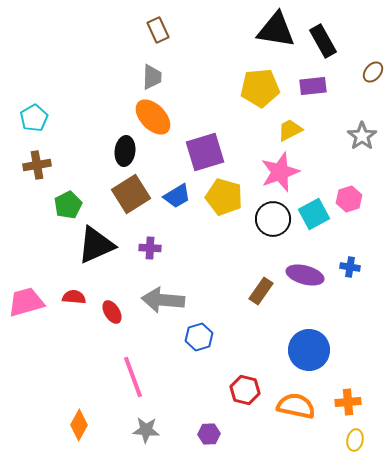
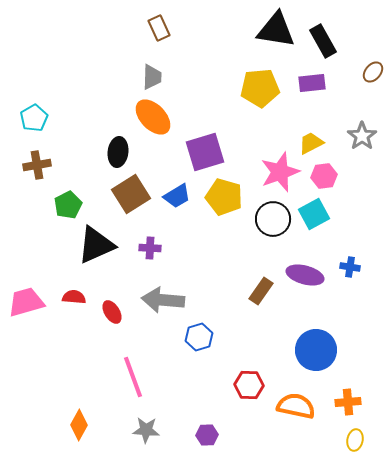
brown rectangle at (158, 30): moved 1 px right, 2 px up
purple rectangle at (313, 86): moved 1 px left, 3 px up
yellow trapezoid at (290, 130): moved 21 px right, 13 px down
black ellipse at (125, 151): moved 7 px left, 1 px down
pink hexagon at (349, 199): moved 25 px left, 23 px up; rotated 10 degrees clockwise
blue circle at (309, 350): moved 7 px right
red hexagon at (245, 390): moved 4 px right, 5 px up; rotated 12 degrees counterclockwise
purple hexagon at (209, 434): moved 2 px left, 1 px down
